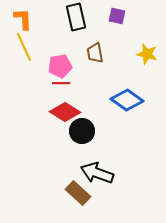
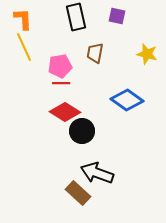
brown trapezoid: rotated 20 degrees clockwise
